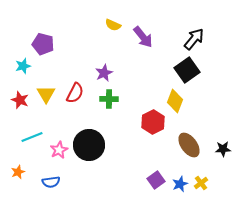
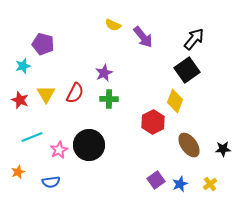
yellow cross: moved 9 px right, 1 px down
